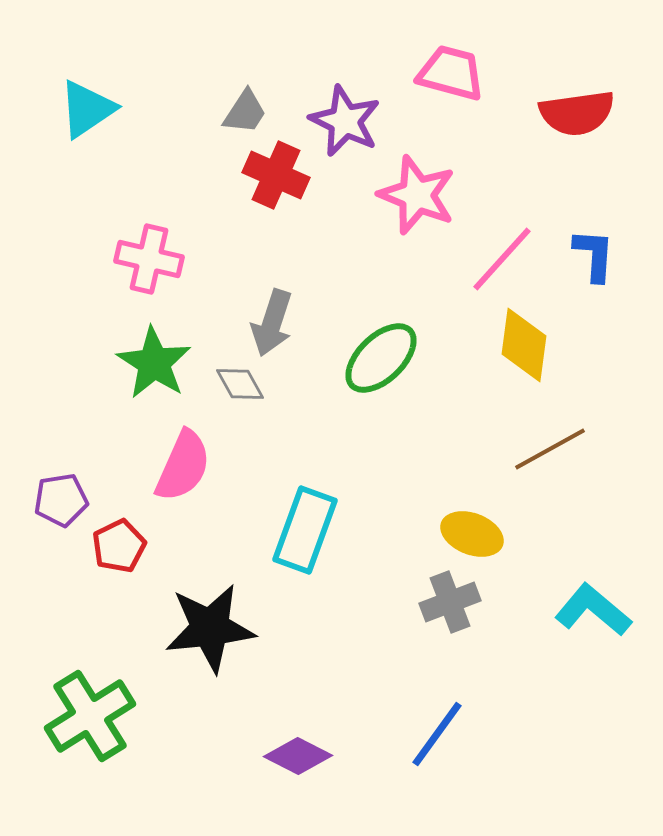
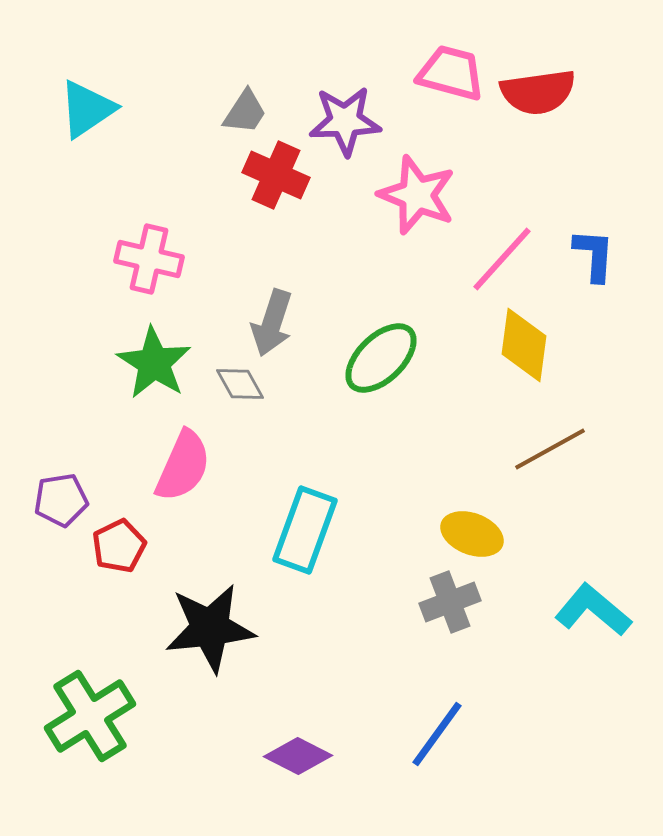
red semicircle: moved 39 px left, 21 px up
purple star: rotated 28 degrees counterclockwise
